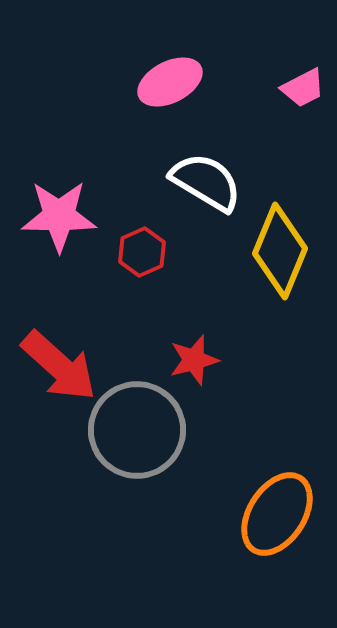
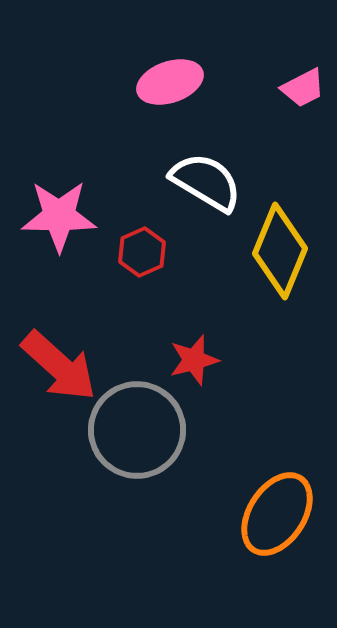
pink ellipse: rotated 8 degrees clockwise
